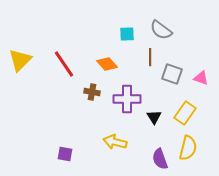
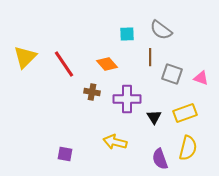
yellow triangle: moved 5 px right, 3 px up
yellow rectangle: rotated 35 degrees clockwise
